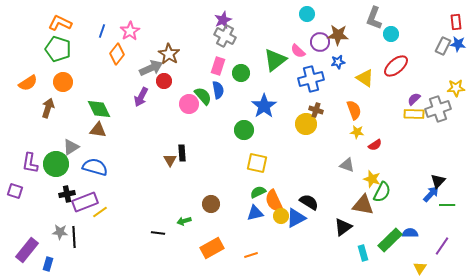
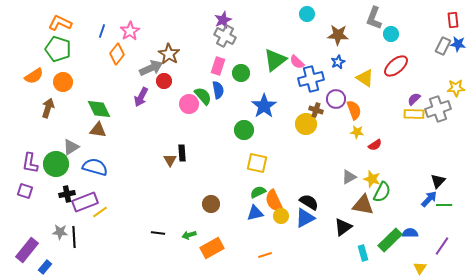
red rectangle at (456, 22): moved 3 px left, 2 px up
purple circle at (320, 42): moved 16 px right, 57 px down
pink semicircle at (298, 51): moved 1 px left, 11 px down
blue star at (338, 62): rotated 16 degrees counterclockwise
orange semicircle at (28, 83): moved 6 px right, 7 px up
gray triangle at (347, 165): moved 2 px right, 12 px down; rotated 49 degrees counterclockwise
purple square at (15, 191): moved 10 px right
blue arrow at (431, 194): moved 2 px left, 5 px down
green line at (447, 205): moved 3 px left
blue triangle at (296, 218): moved 9 px right
green arrow at (184, 221): moved 5 px right, 14 px down
orange line at (251, 255): moved 14 px right
blue rectangle at (48, 264): moved 3 px left, 3 px down; rotated 24 degrees clockwise
